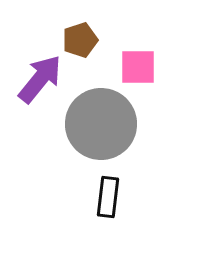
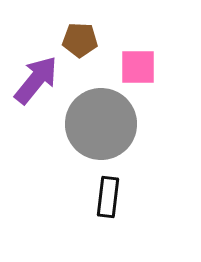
brown pentagon: rotated 20 degrees clockwise
purple arrow: moved 4 px left, 1 px down
